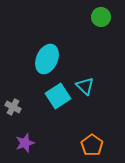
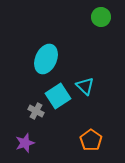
cyan ellipse: moved 1 px left
gray cross: moved 23 px right, 4 px down
orange pentagon: moved 1 px left, 5 px up
